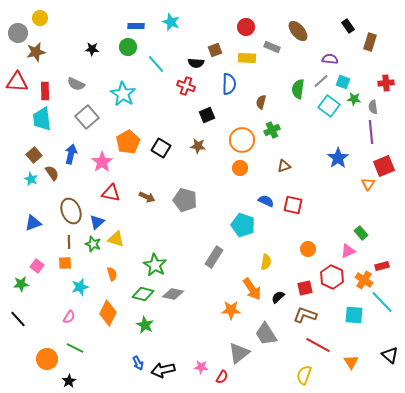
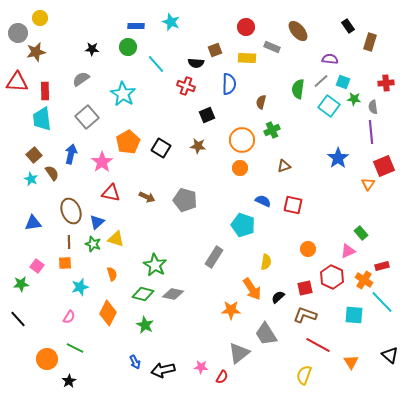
gray semicircle at (76, 84): moved 5 px right, 5 px up; rotated 120 degrees clockwise
blue semicircle at (266, 201): moved 3 px left
blue triangle at (33, 223): rotated 12 degrees clockwise
blue arrow at (138, 363): moved 3 px left, 1 px up
